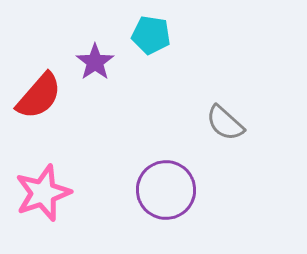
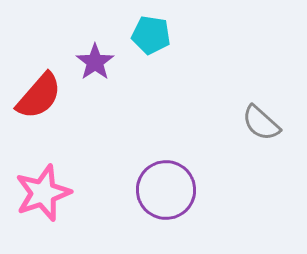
gray semicircle: moved 36 px right
